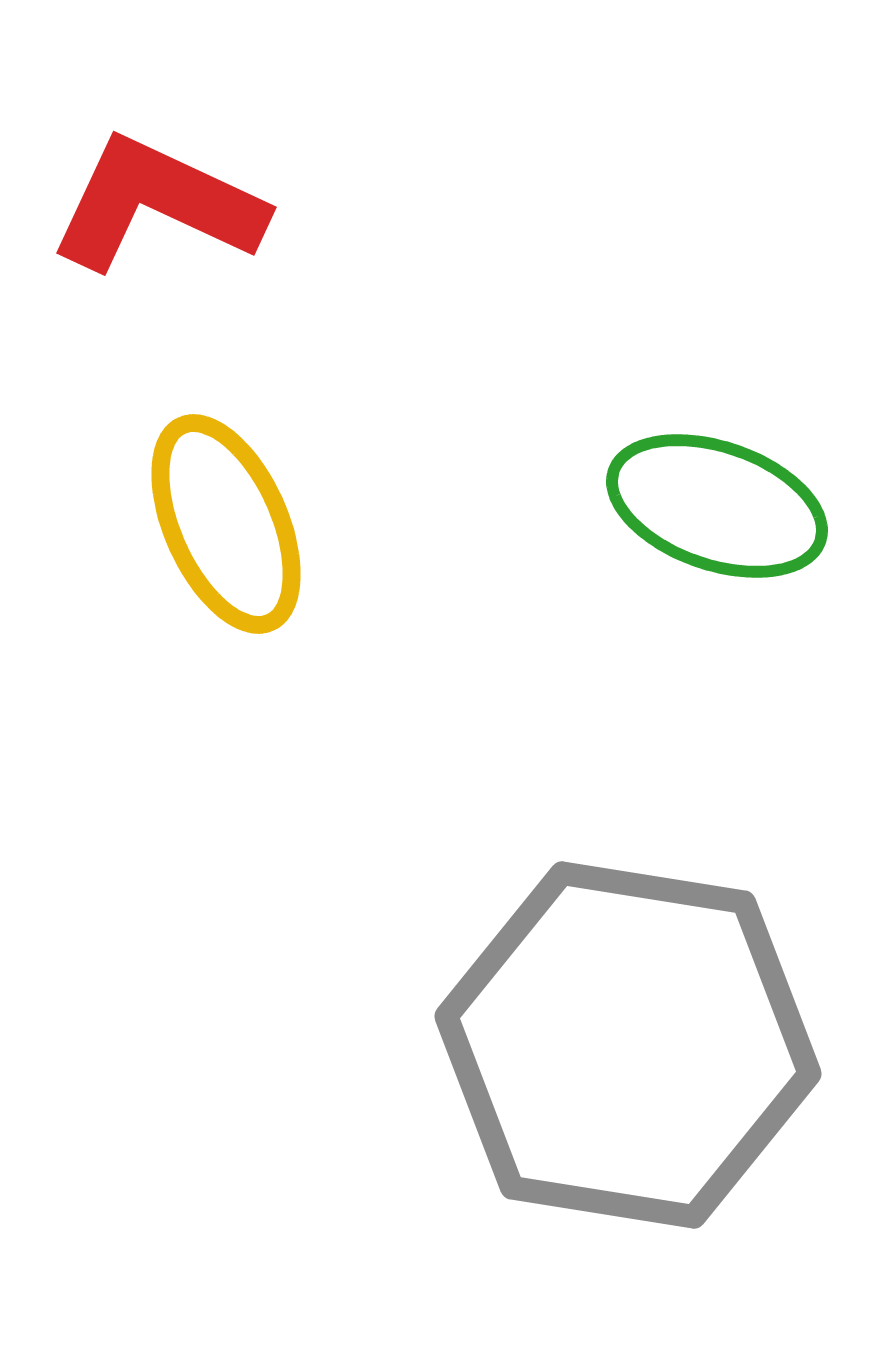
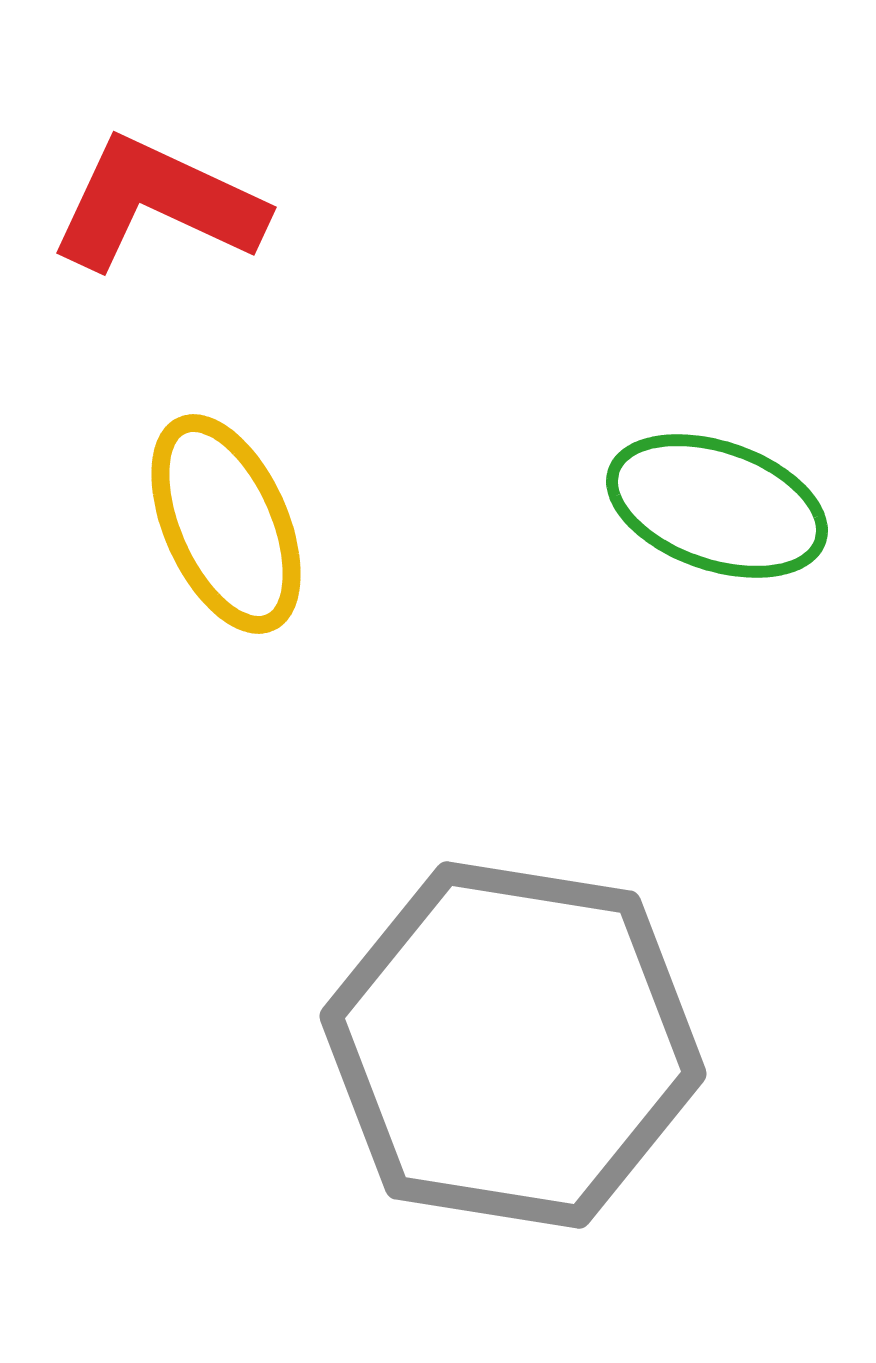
gray hexagon: moved 115 px left
